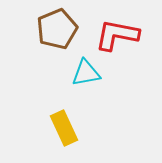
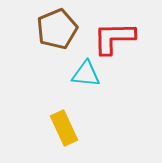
red L-shape: moved 3 px left, 3 px down; rotated 12 degrees counterclockwise
cyan triangle: moved 1 px down; rotated 16 degrees clockwise
